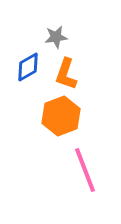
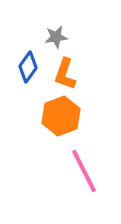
blue diamond: rotated 24 degrees counterclockwise
orange L-shape: moved 1 px left
pink line: moved 1 px left, 1 px down; rotated 6 degrees counterclockwise
